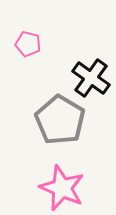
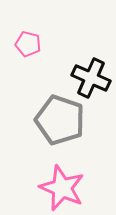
black cross: rotated 12 degrees counterclockwise
gray pentagon: rotated 12 degrees counterclockwise
